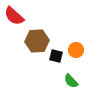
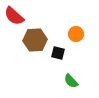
brown hexagon: moved 2 px left, 1 px up
orange circle: moved 16 px up
black square: moved 2 px right, 3 px up
